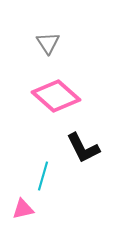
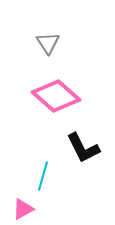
pink triangle: rotated 15 degrees counterclockwise
